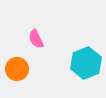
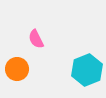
cyan hexagon: moved 1 px right, 7 px down
